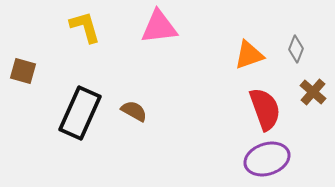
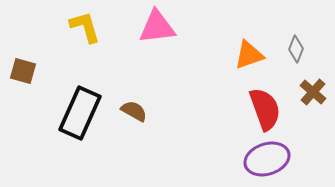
pink triangle: moved 2 px left
